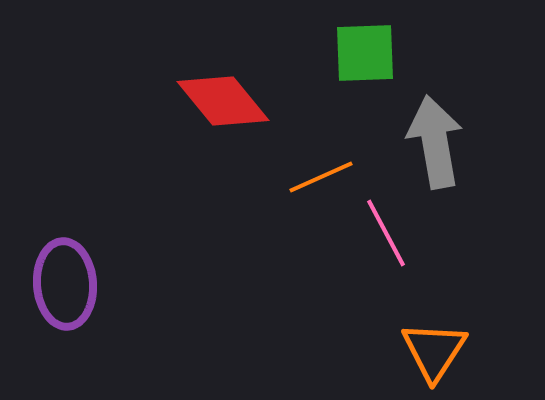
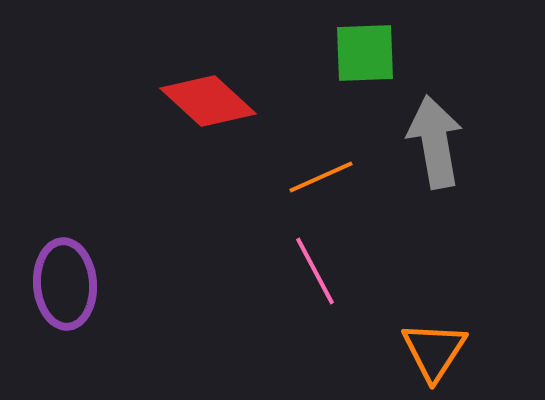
red diamond: moved 15 px left; rotated 8 degrees counterclockwise
pink line: moved 71 px left, 38 px down
